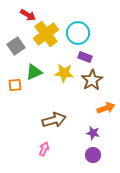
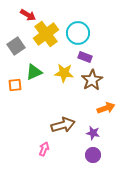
brown arrow: moved 9 px right, 5 px down
